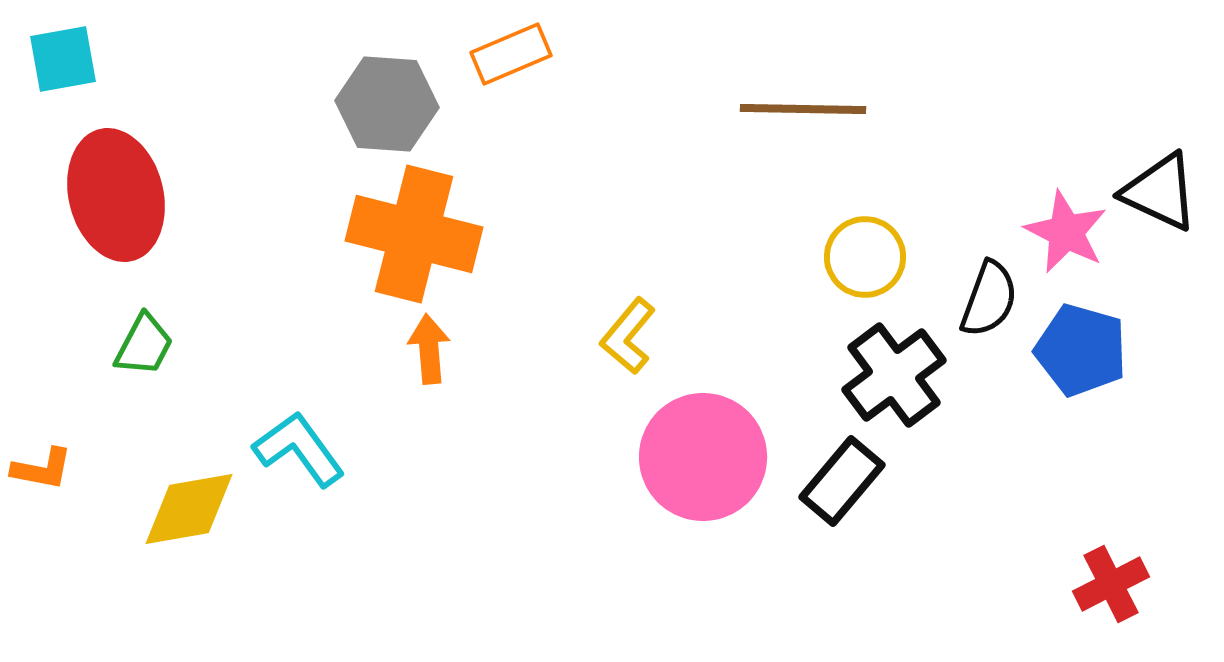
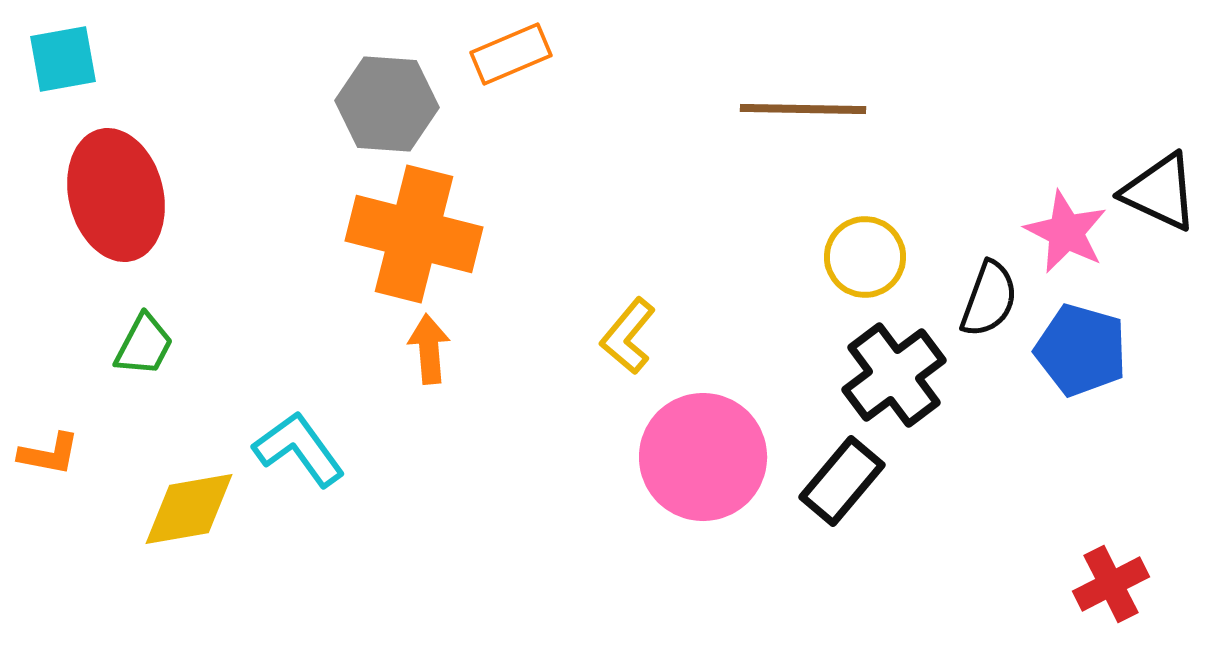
orange L-shape: moved 7 px right, 15 px up
